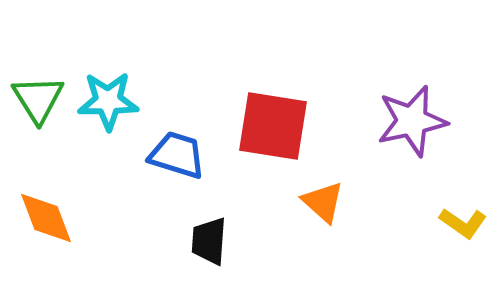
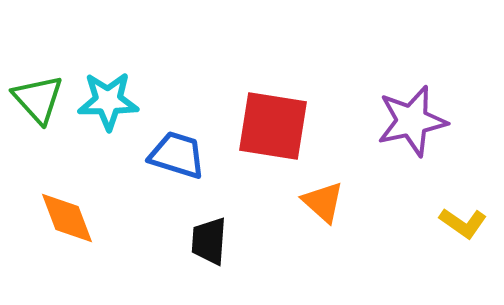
green triangle: rotated 10 degrees counterclockwise
orange diamond: moved 21 px right
